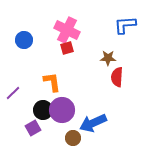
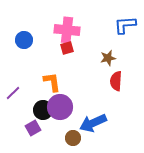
pink cross: rotated 20 degrees counterclockwise
brown star: rotated 14 degrees counterclockwise
red semicircle: moved 1 px left, 4 px down
purple circle: moved 2 px left, 3 px up
